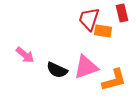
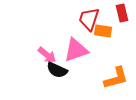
pink arrow: moved 22 px right
pink triangle: moved 10 px left, 17 px up
orange L-shape: moved 2 px right, 2 px up
